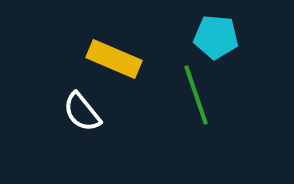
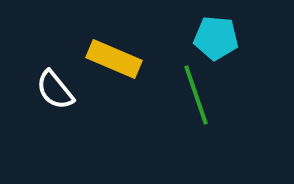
cyan pentagon: moved 1 px down
white semicircle: moved 27 px left, 22 px up
